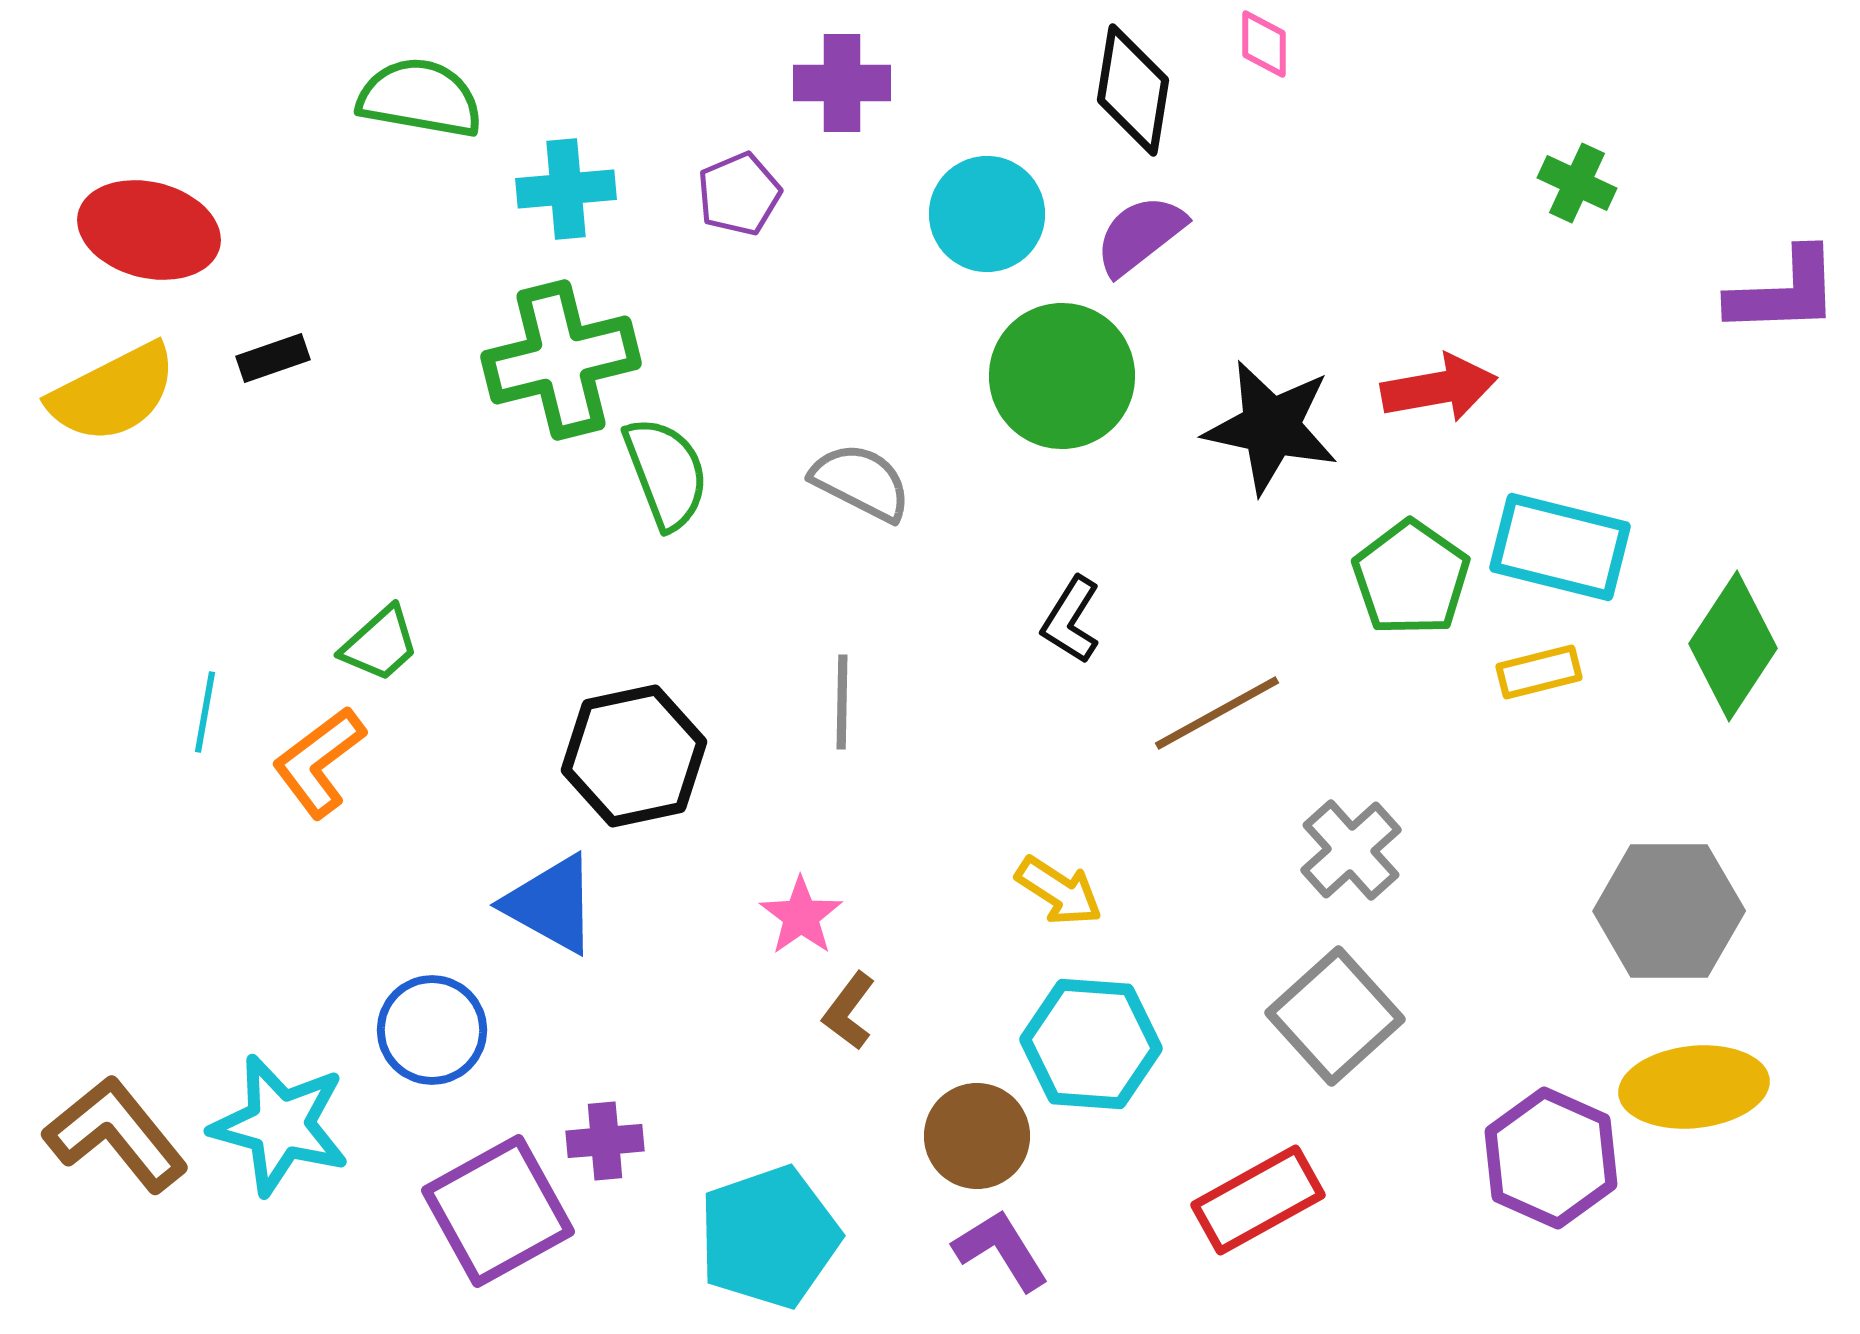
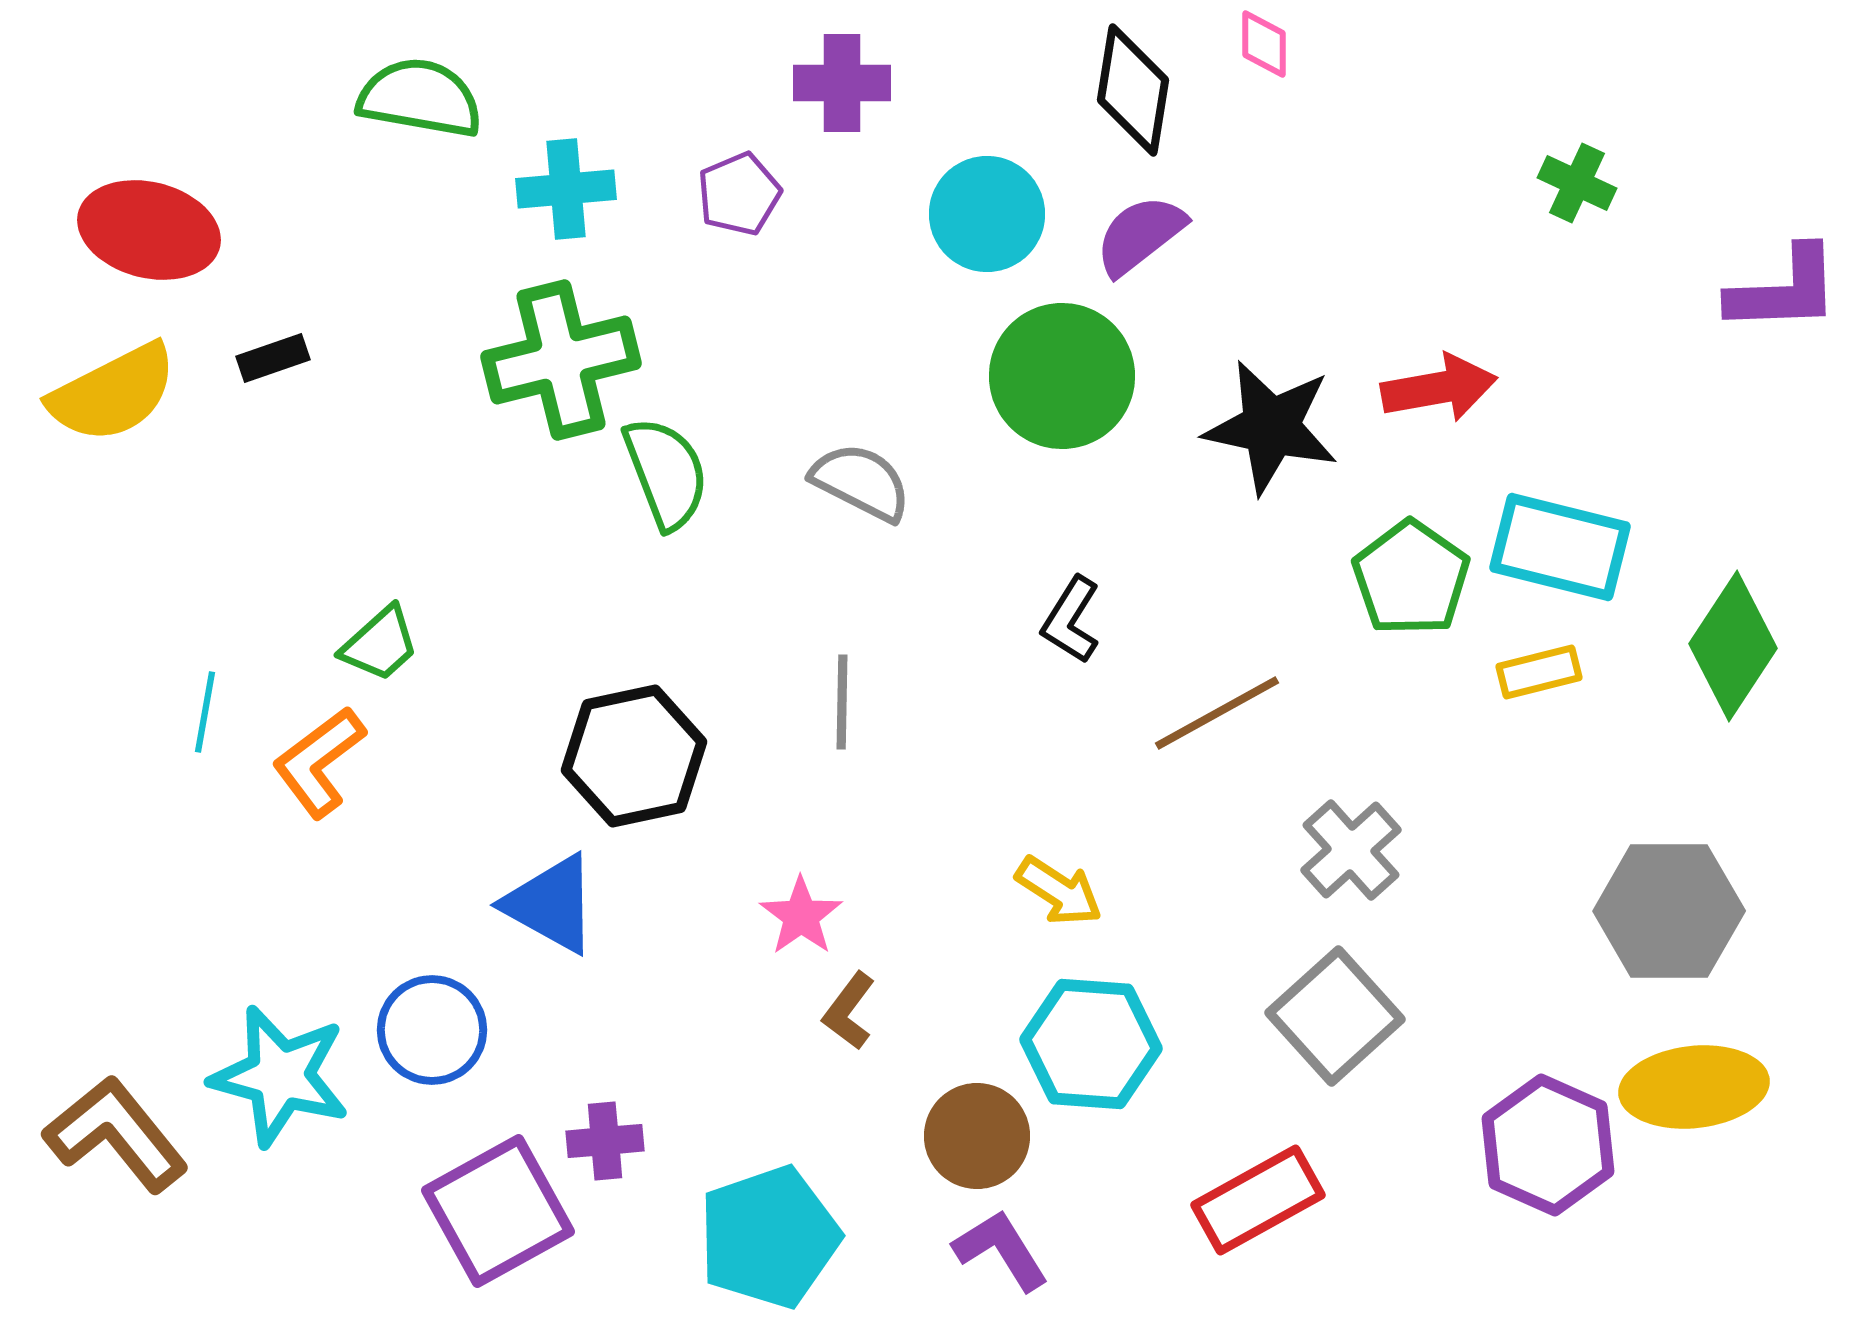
purple L-shape at (1784, 292): moved 2 px up
cyan star at (280, 1125): moved 49 px up
purple hexagon at (1551, 1158): moved 3 px left, 13 px up
